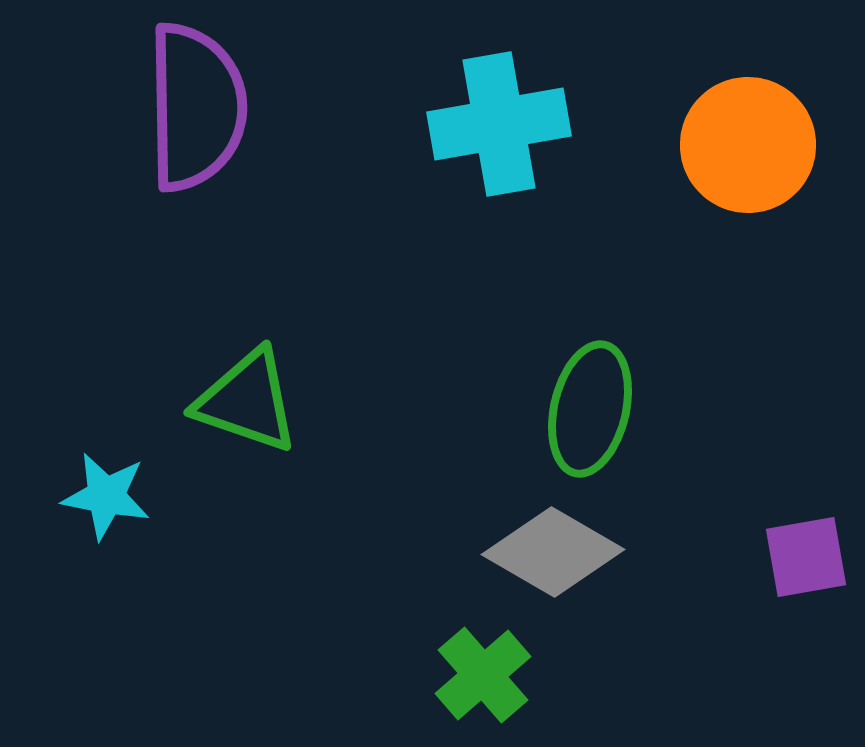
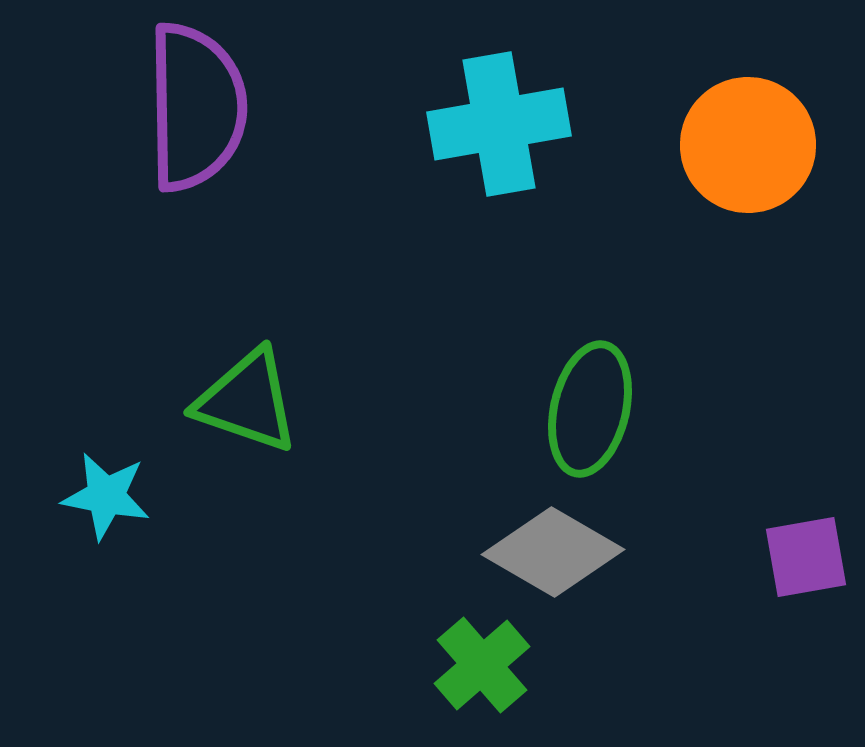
green cross: moved 1 px left, 10 px up
